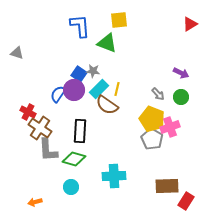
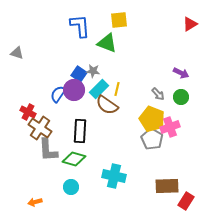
cyan cross: rotated 15 degrees clockwise
